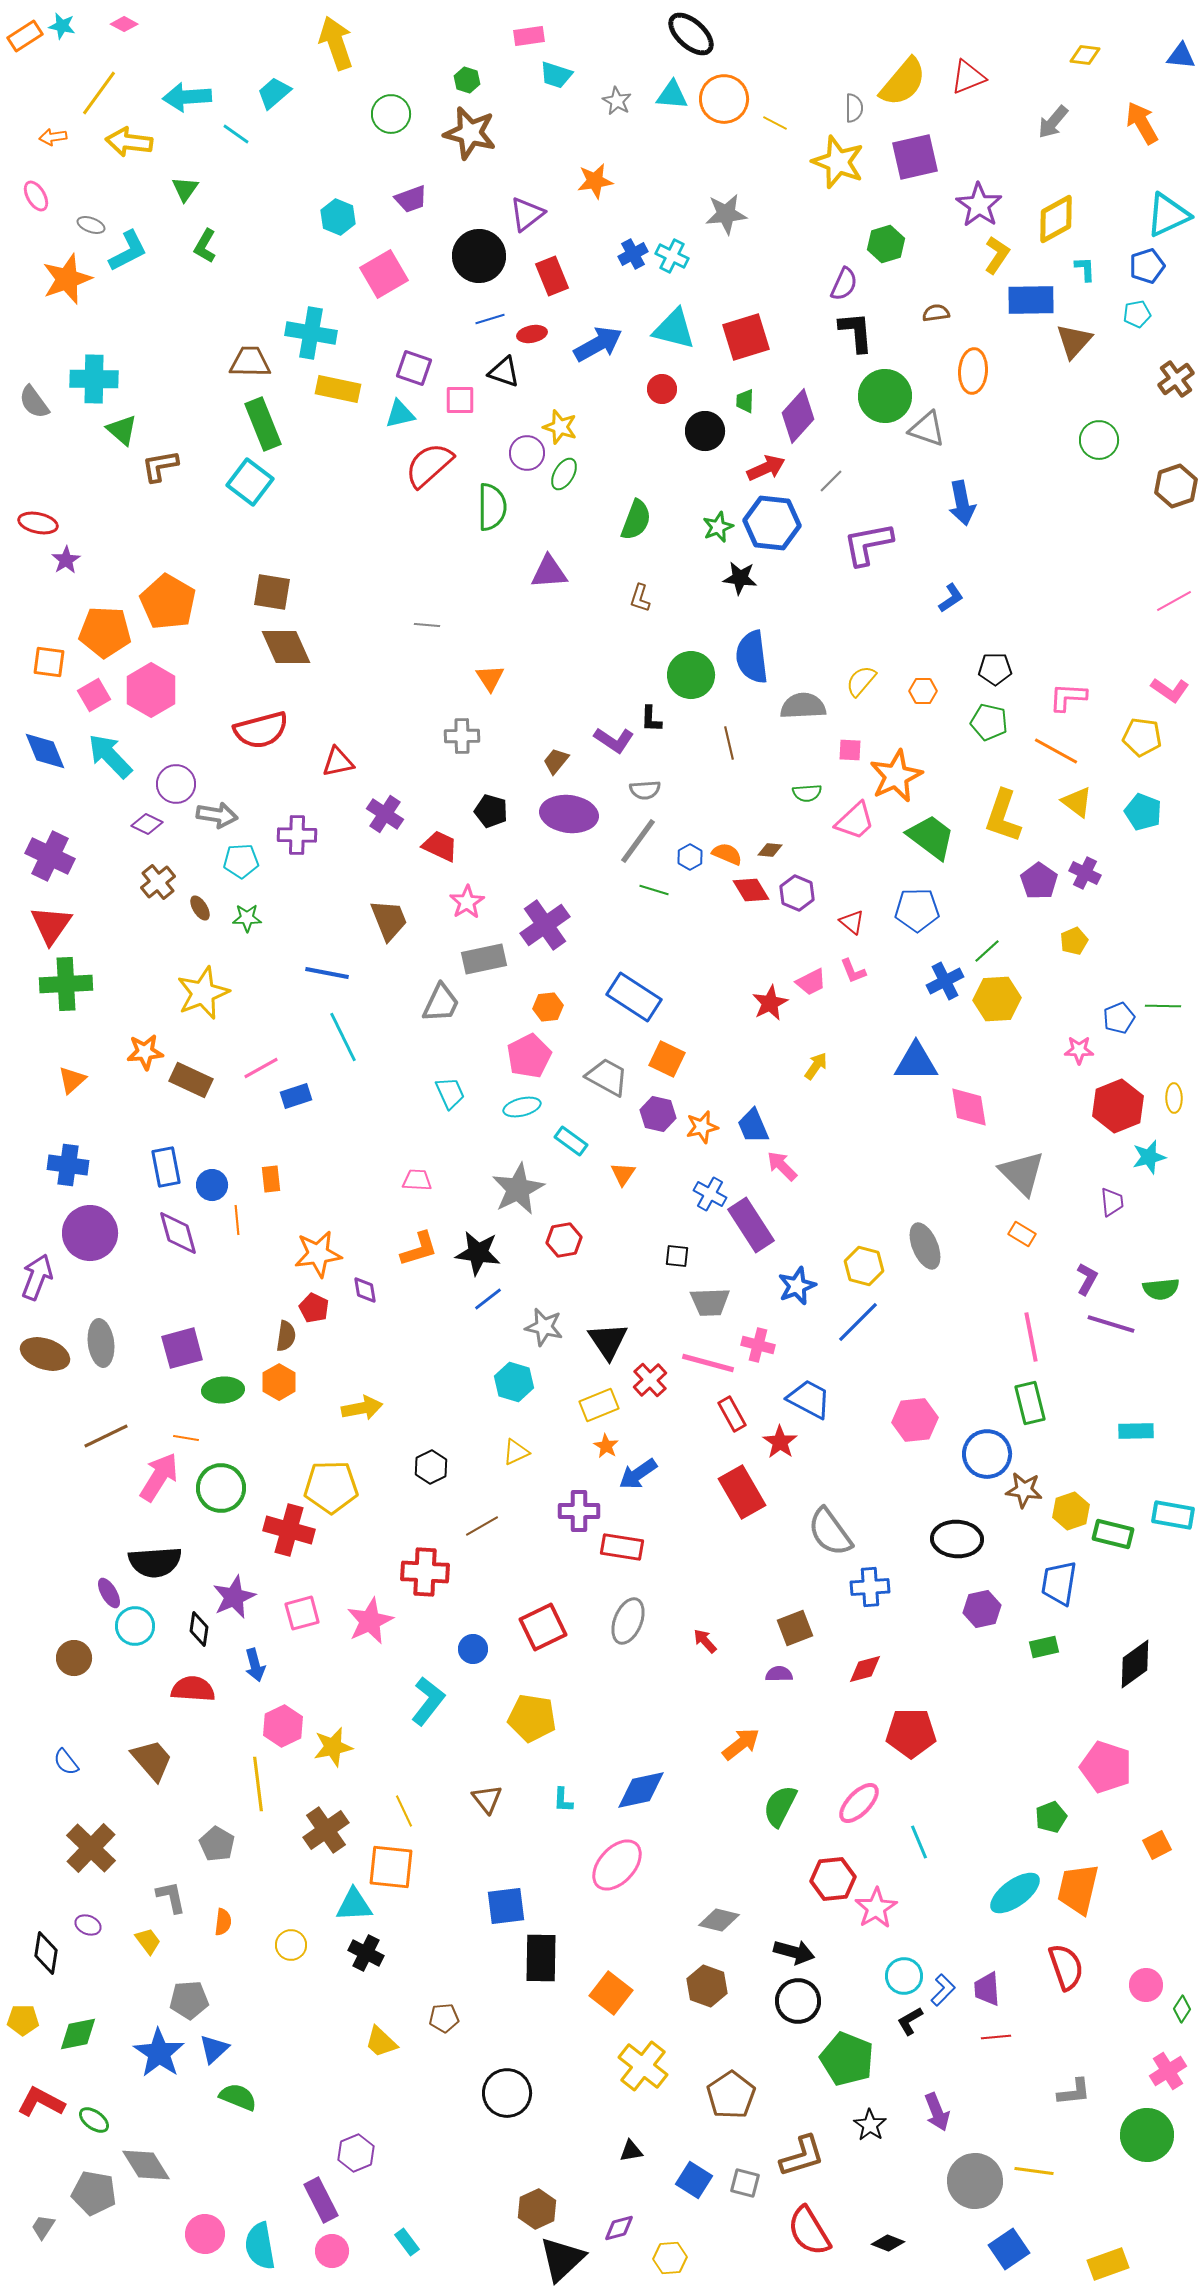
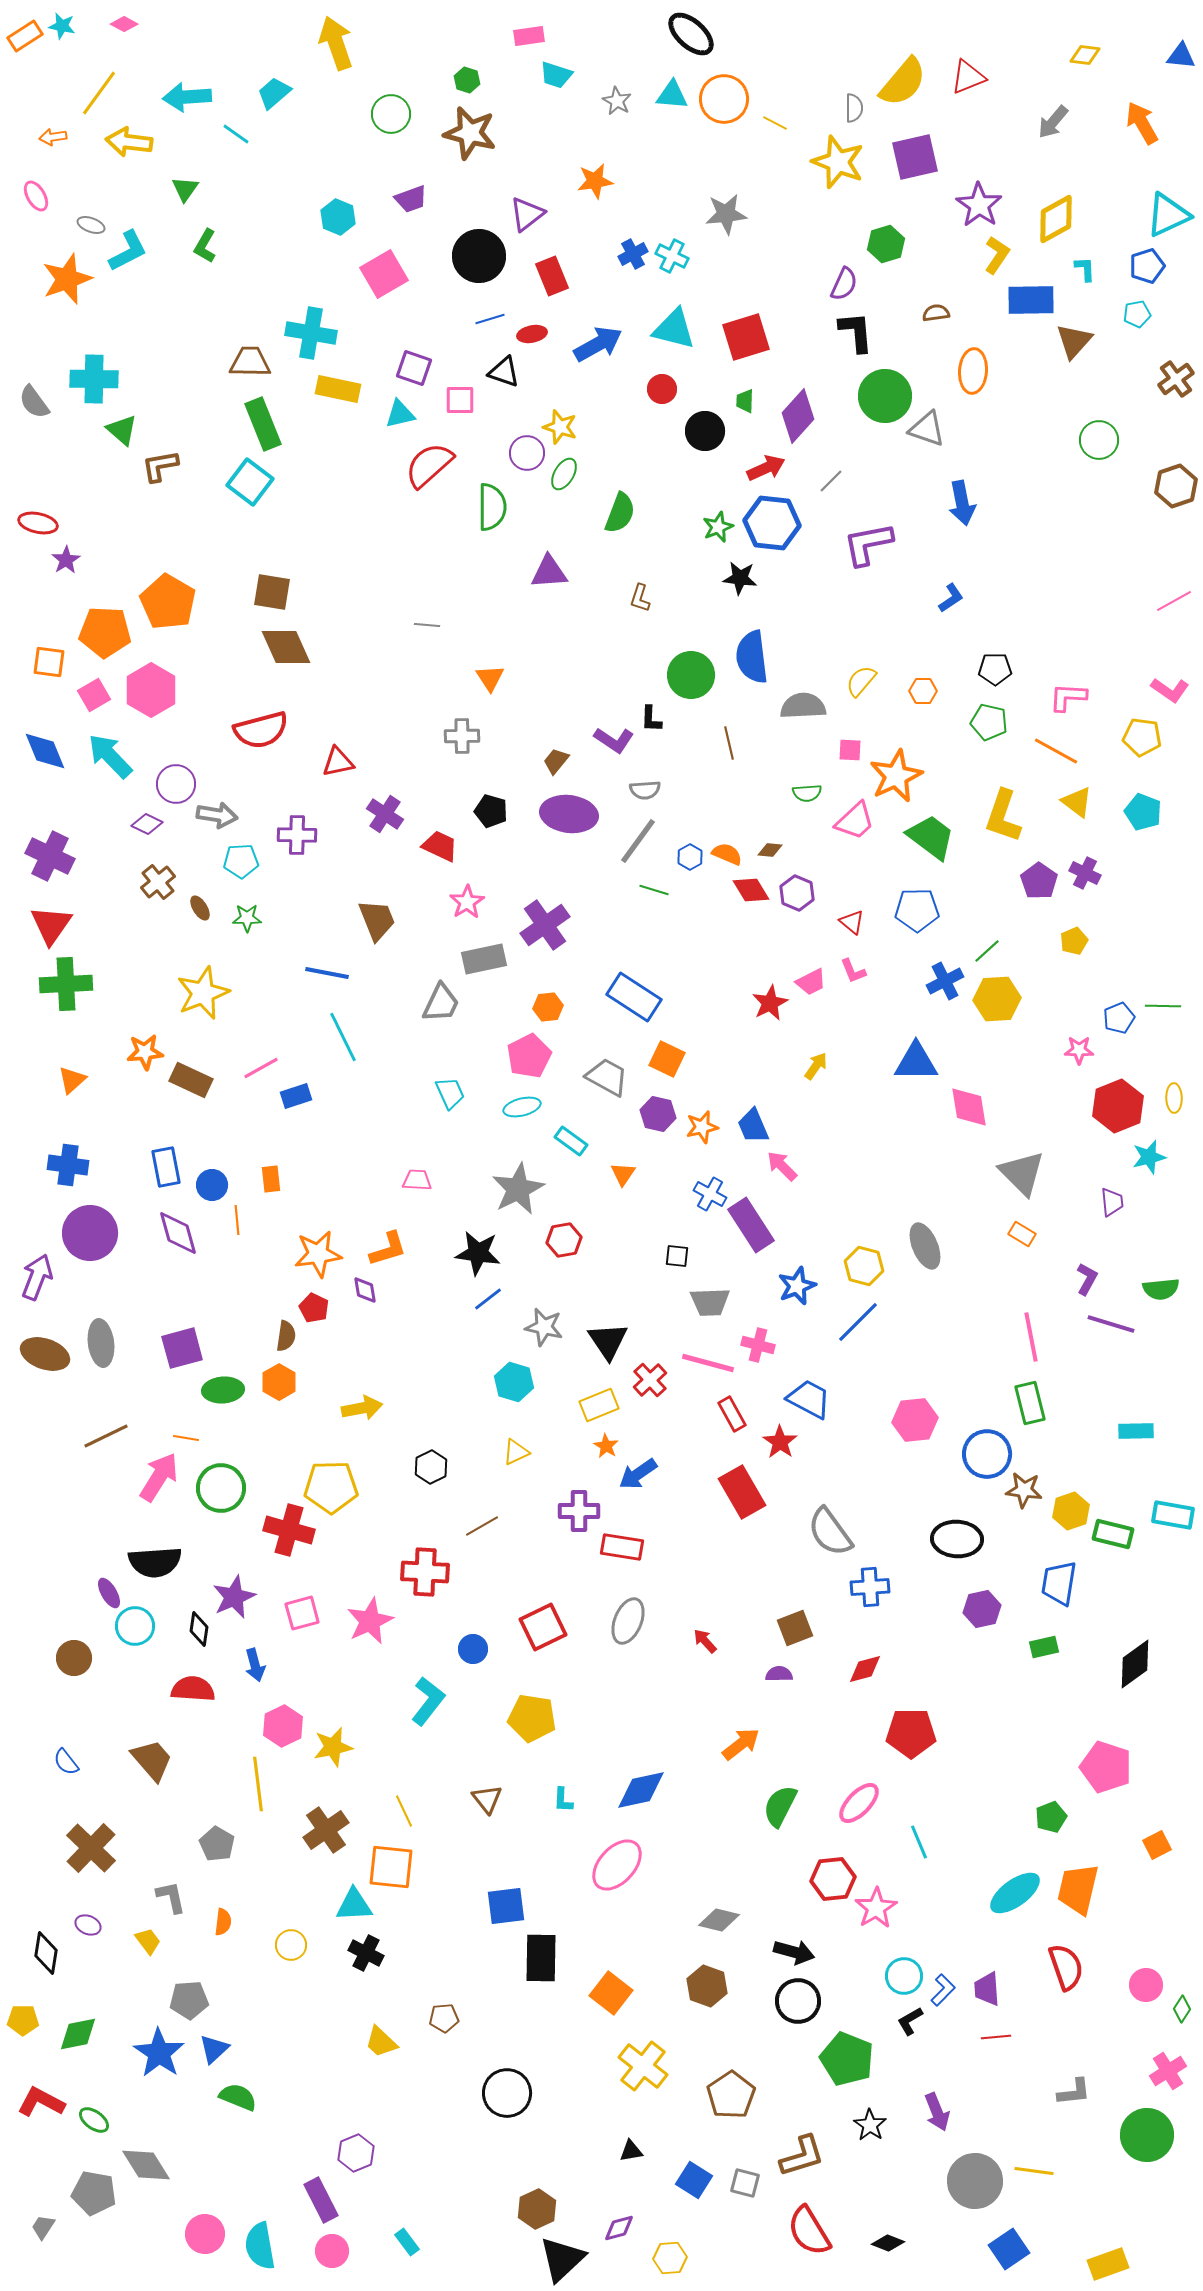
green semicircle at (636, 520): moved 16 px left, 7 px up
brown trapezoid at (389, 920): moved 12 px left
orange L-shape at (419, 1249): moved 31 px left
